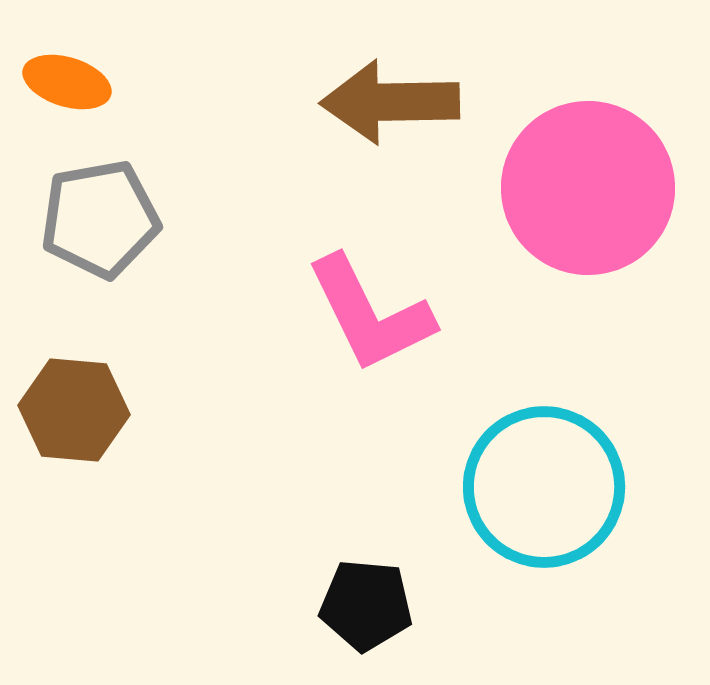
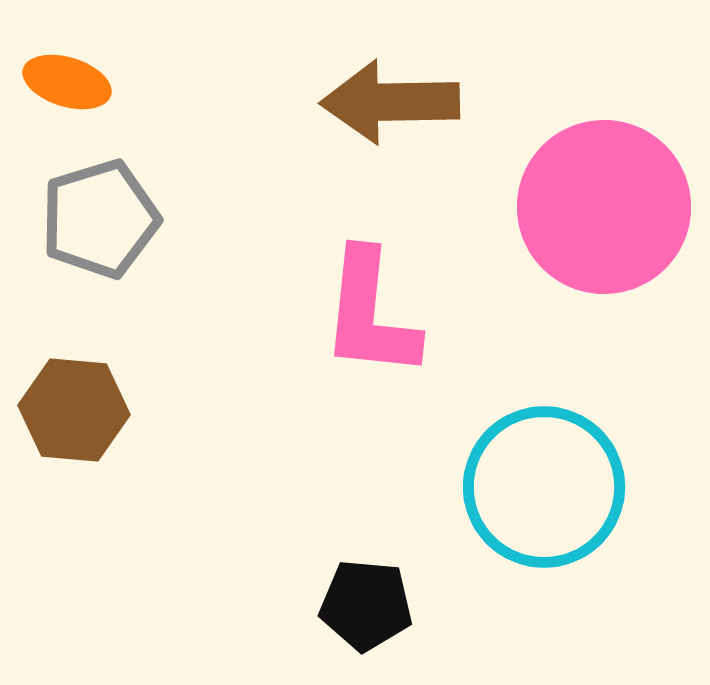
pink circle: moved 16 px right, 19 px down
gray pentagon: rotated 7 degrees counterclockwise
pink L-shape: rotated 32 degrees clockwise
